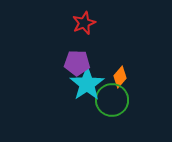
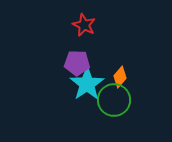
red star: moved 2 px down; rotated 25 degrees counterclockwise
green circle: moved 2 px right
